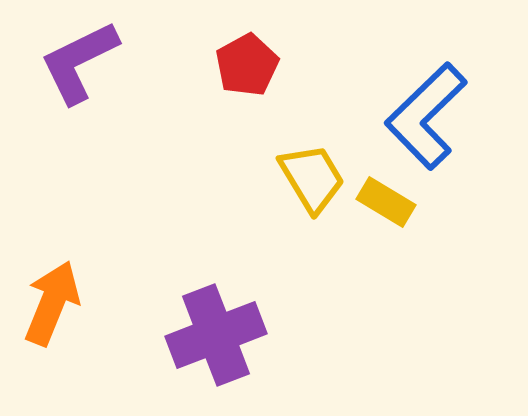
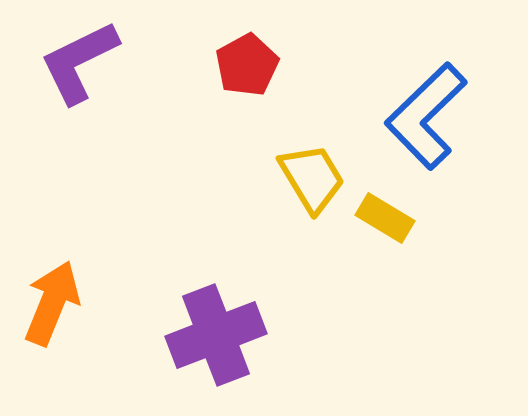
yellow rectangle: moved 1 px left, 16 px down
